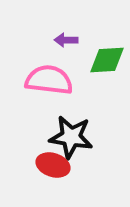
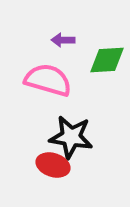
purple arrow: moved 3 px left
pink semicircle: moved 1 px left; rotated 9 degrees clockwise
